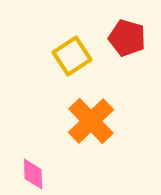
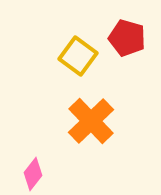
yellow square: moved 6 px right; rotated 21 degrees counterclockwise
pink diamond: rotated 40 degrees clockwise
